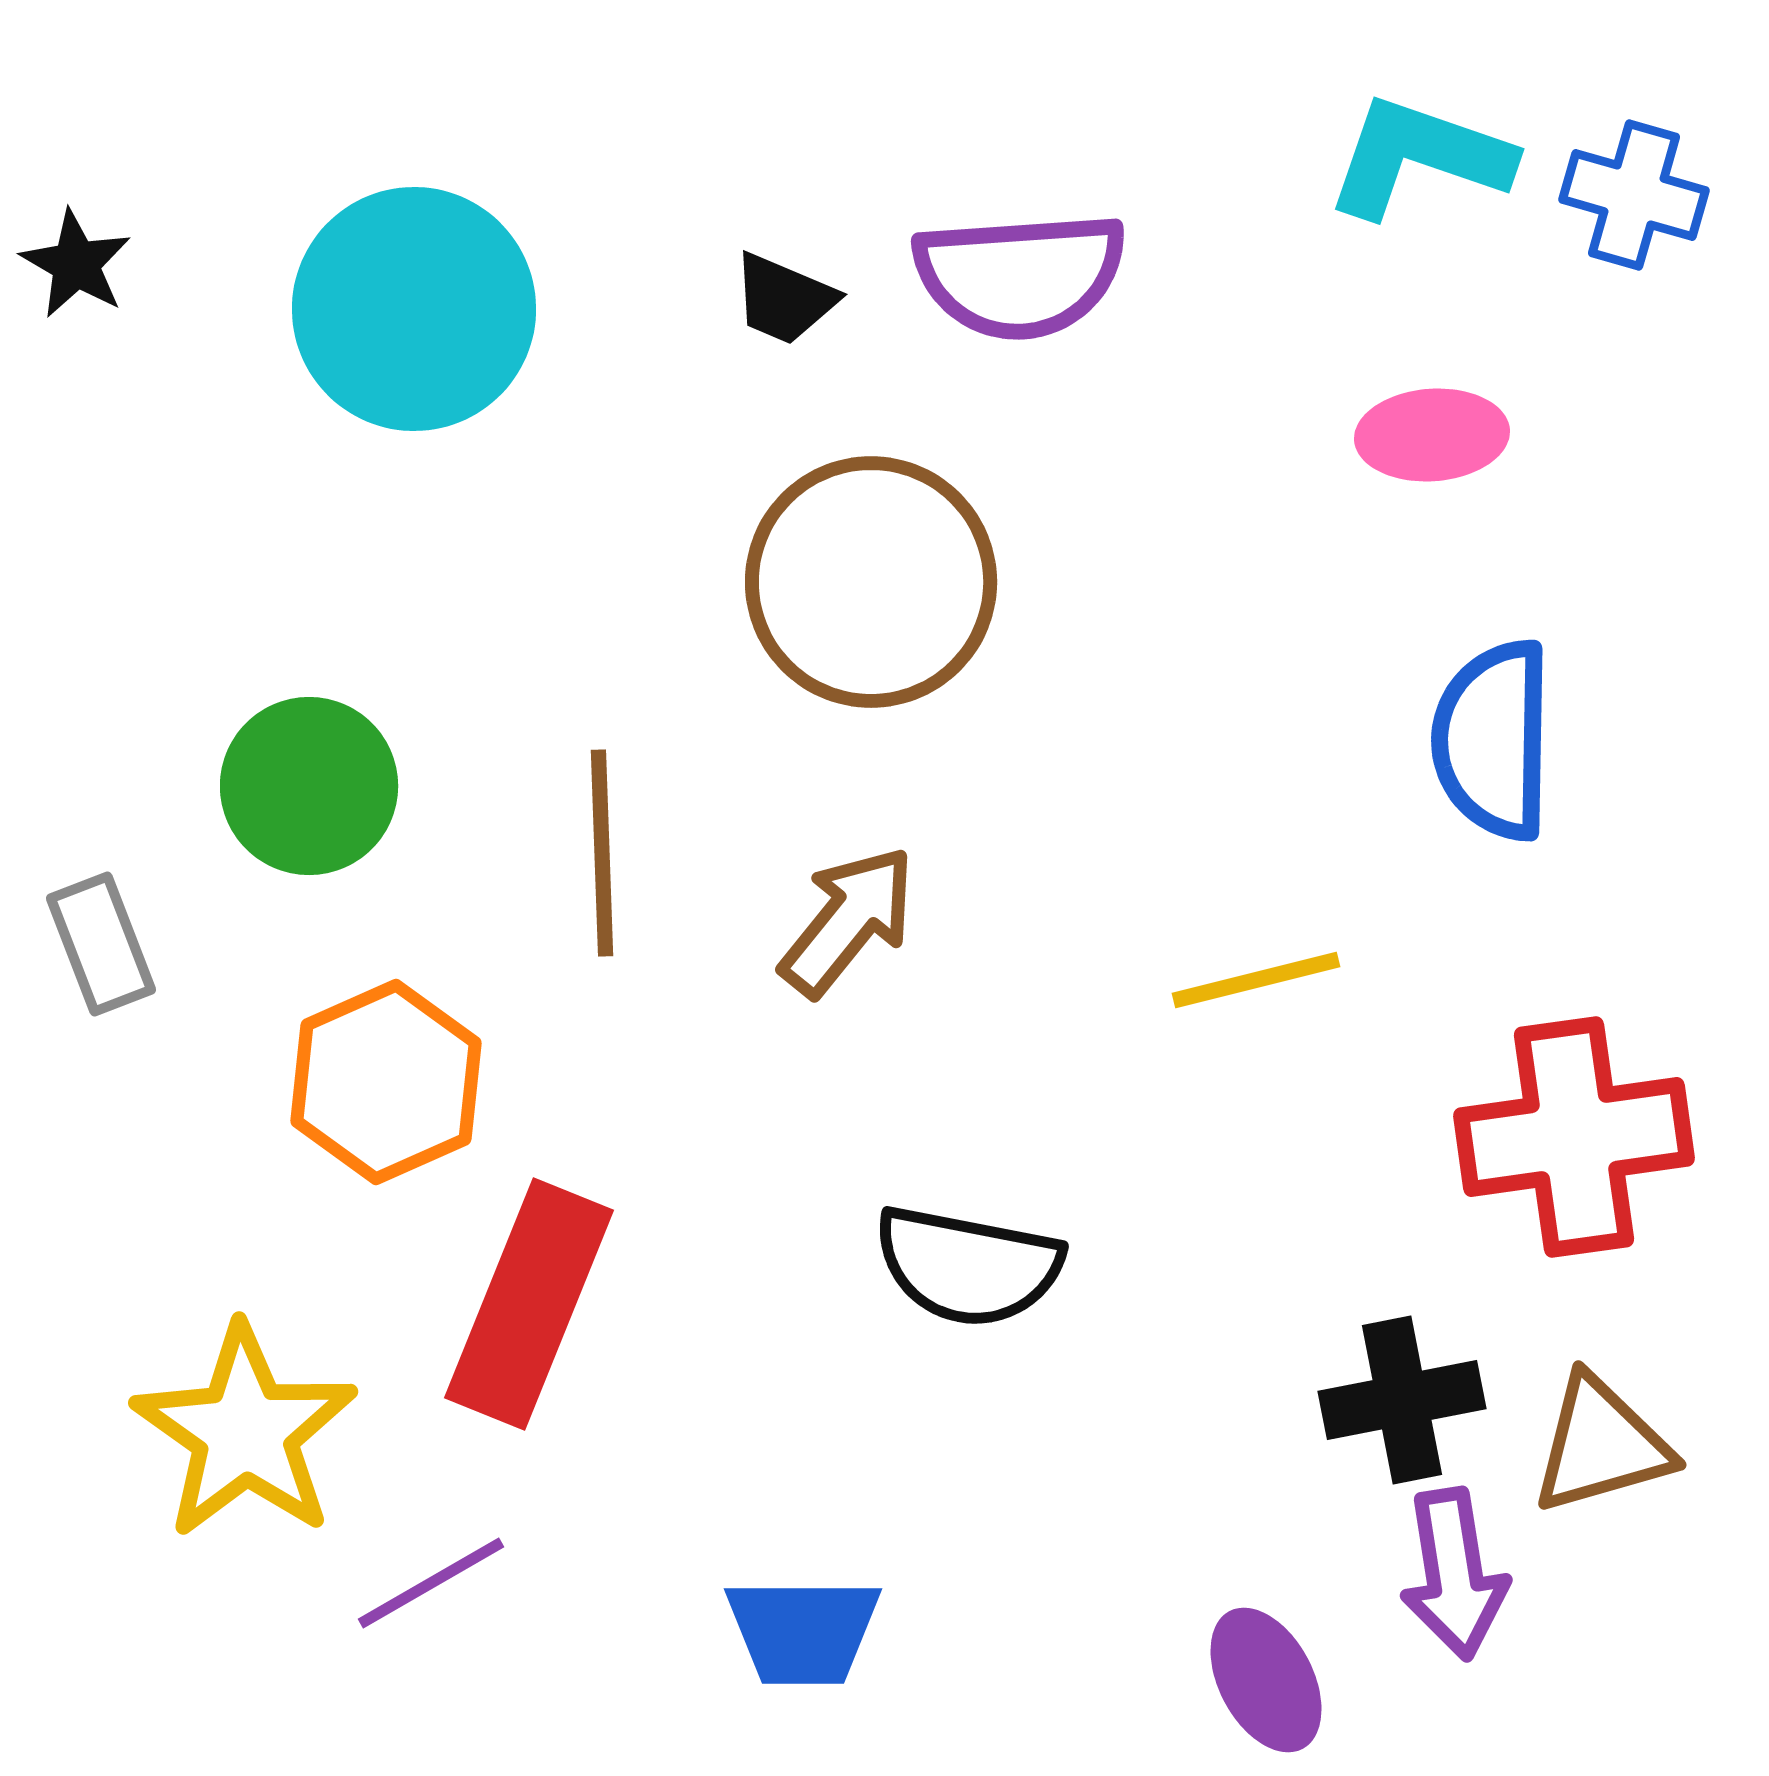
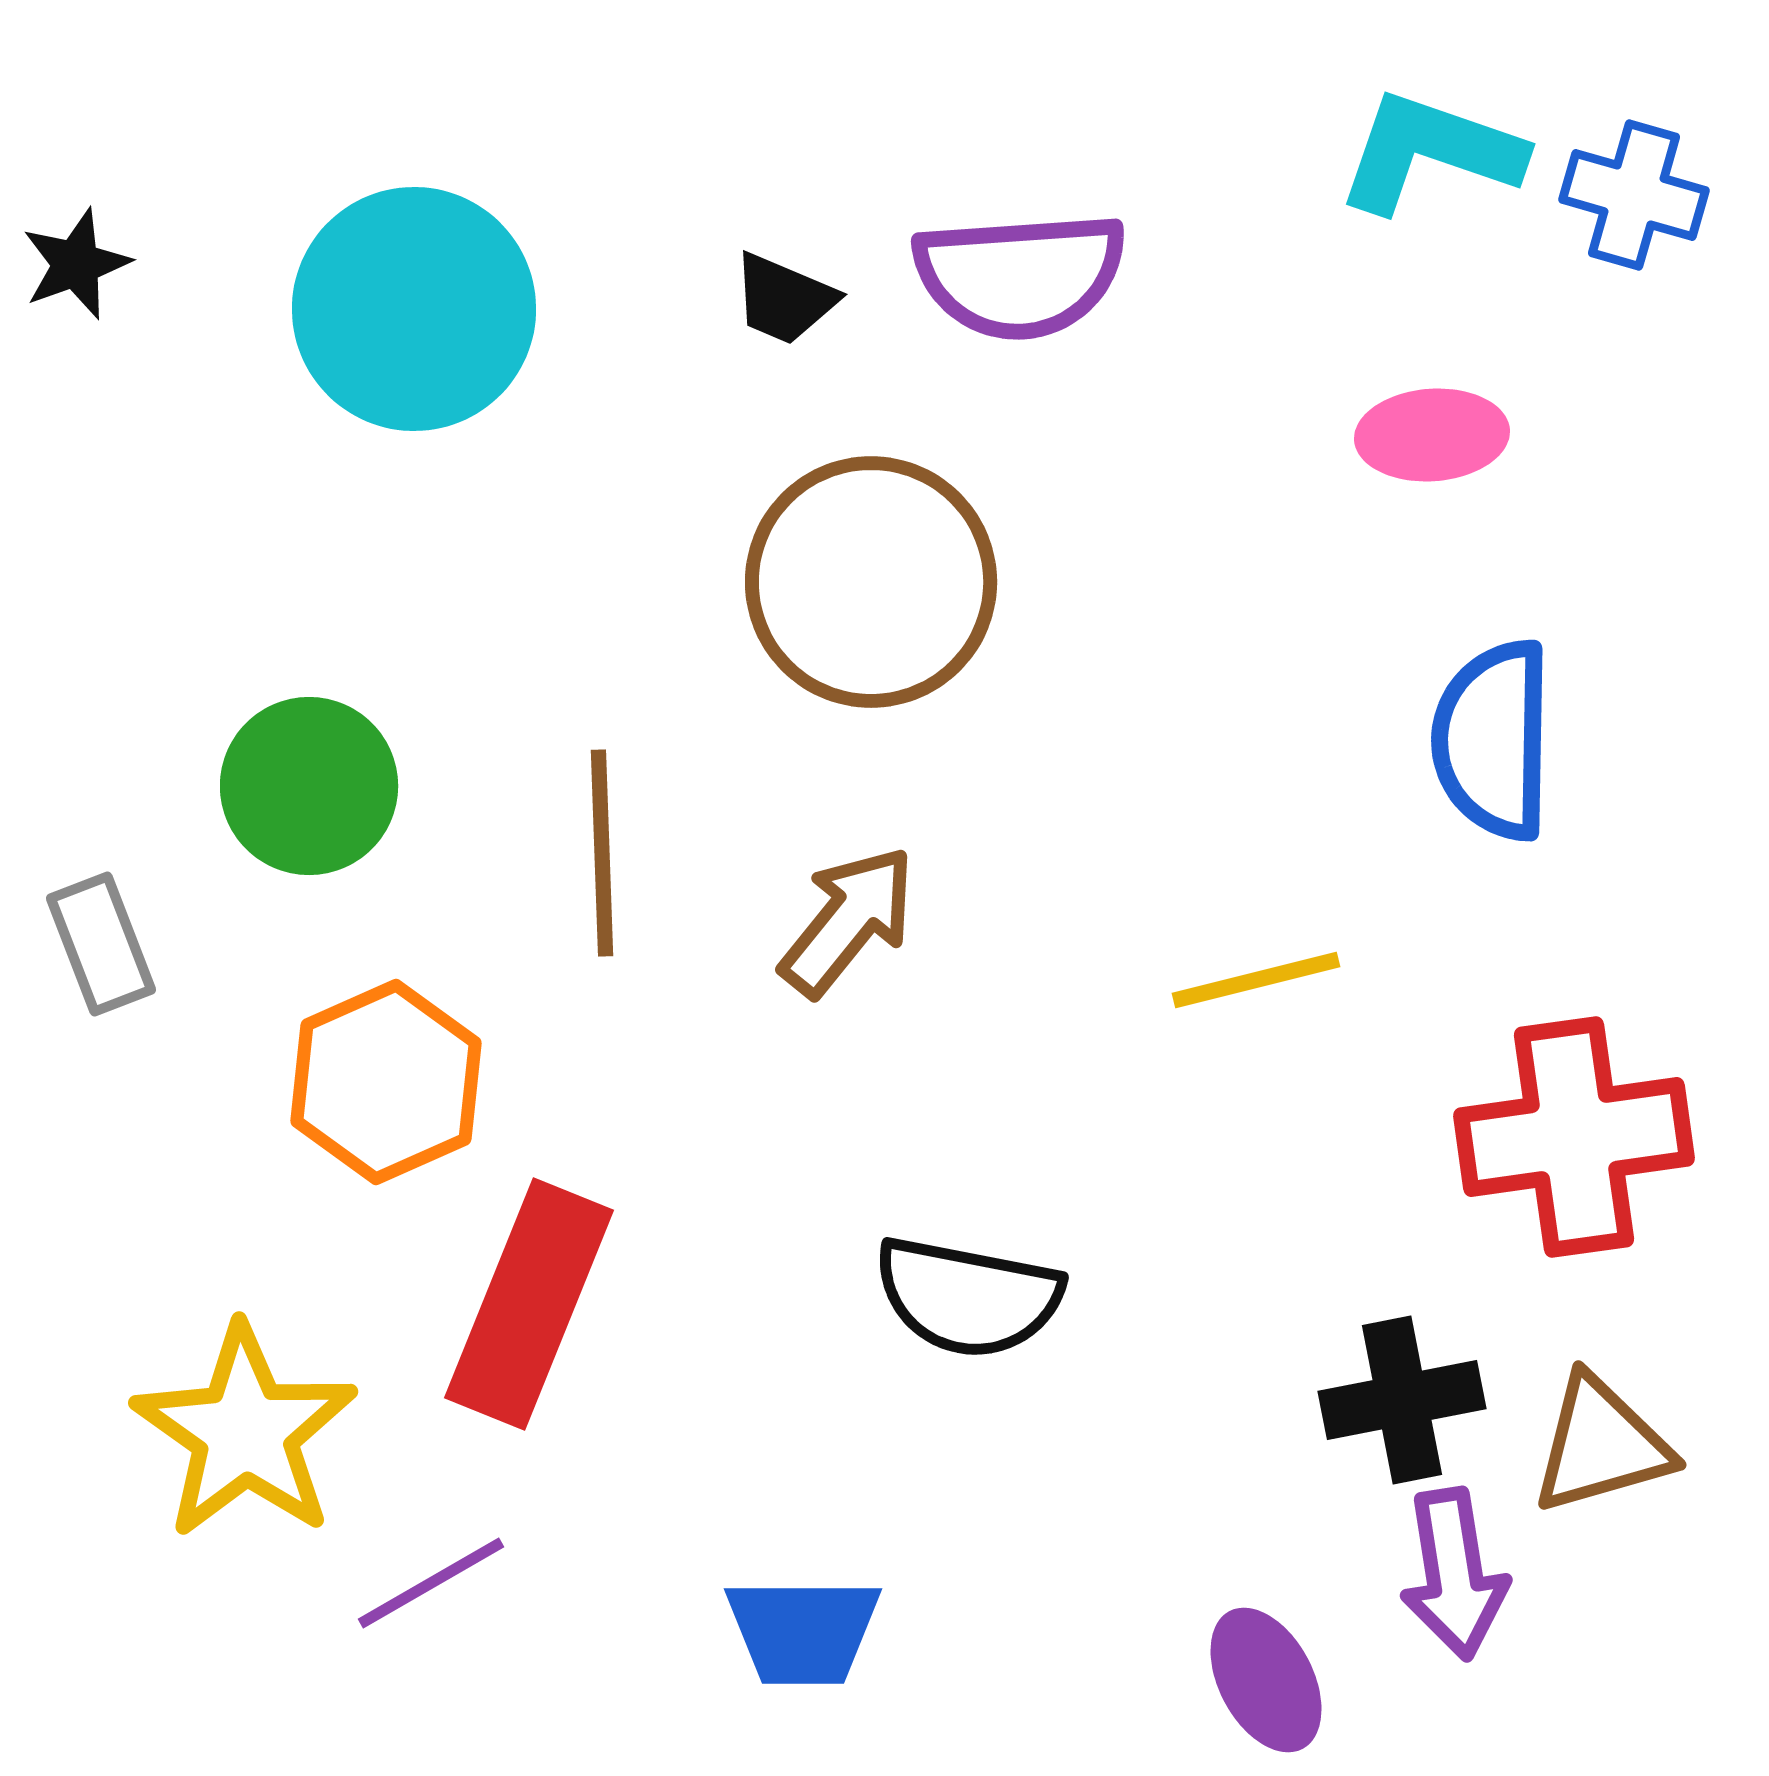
cyan L-shape: moved 11 px right, 5 px up
black star: rotated 22 degrees clockwise
black semicircle: moved 31 px down
